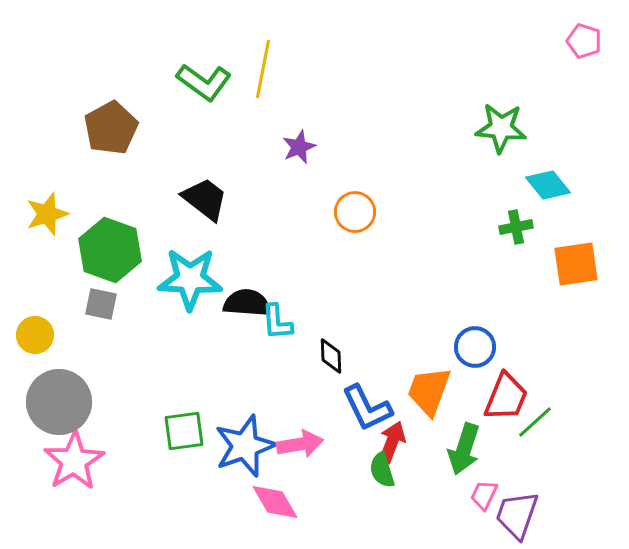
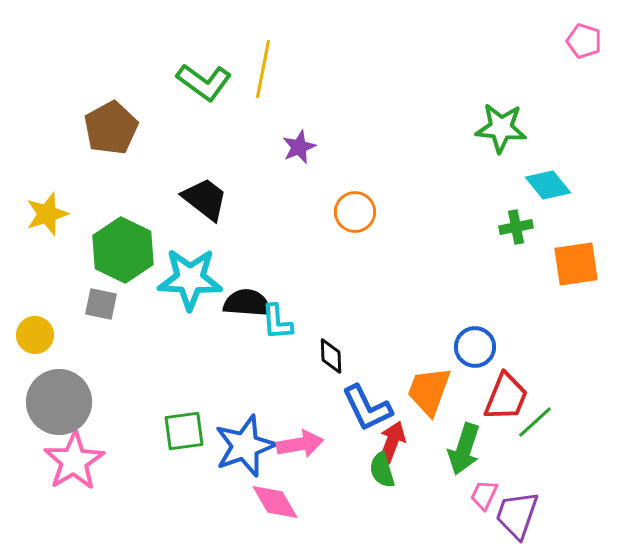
green hexagon: moved 13 px right; rotated 6 degrees clockwise
